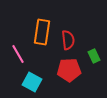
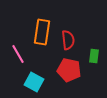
green rectangle: rotated 32 degrees clockwise
red pentagon: rotated 15 degrees clockwise
cyan square: moved 2 px right
